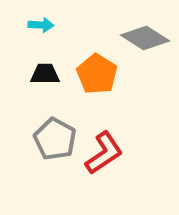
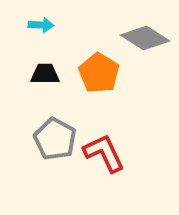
orange pentagon: moved 2 px right, 1 px up
red L-shape: rotated 81 degrees counterclockwise
